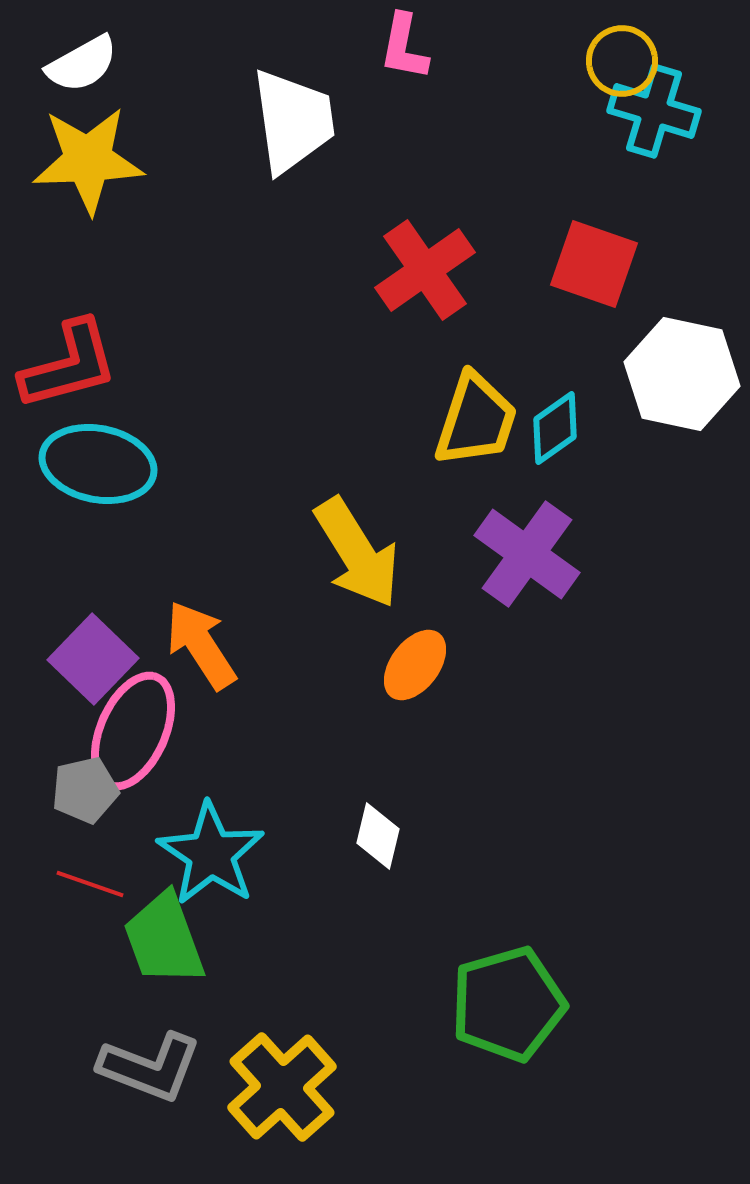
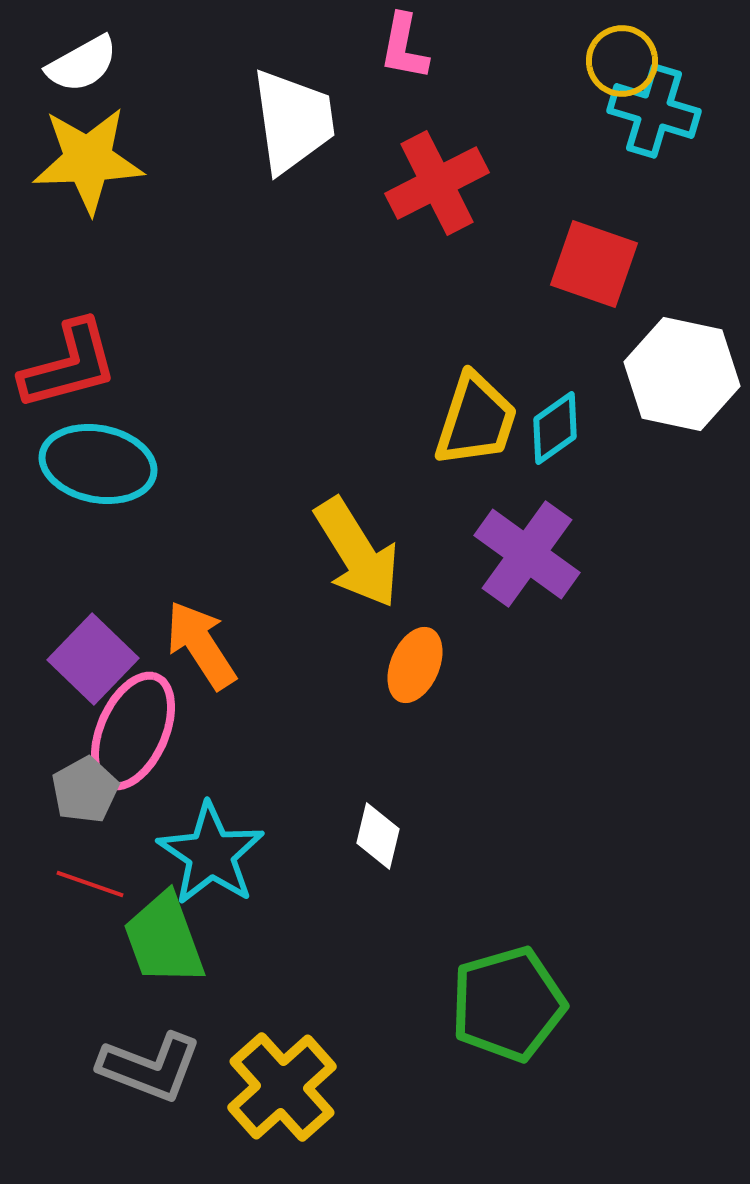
red cross: moved 12 px right, 87 px up; rotated 8 degrees clockwise
orange ellipse: rotated 14 degrees counterclockwise
gray pentagon: rotated 16 degrees counterclockwise
